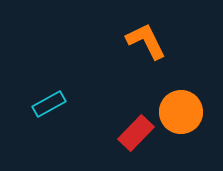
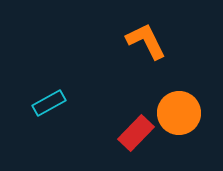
cyan rectangle: moved 1 px up
orange circle: moved 2 px left, 1 px down
